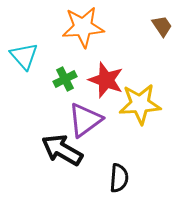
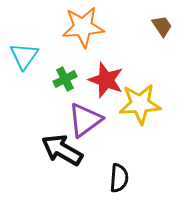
cyan triangle: rotated 16 degrees clockwise
